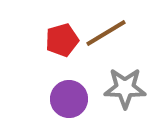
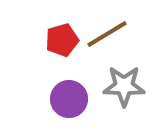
brown line: moved 1 px right, 1 px down
gray star: moved 1 px left, 2 px up
